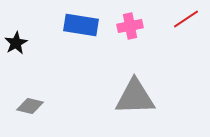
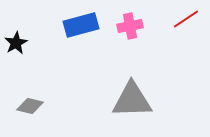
blue rectangle: rotated 24 degrees counterclockwise
gray triangle: moved 3 px left, 3 px down
